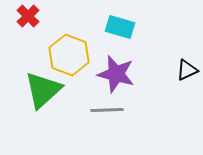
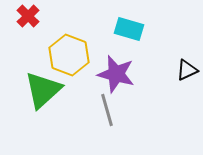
cyan rectangle: moved 9 px right, 2 px down
gray line: rotated 76 degrees clockwise
